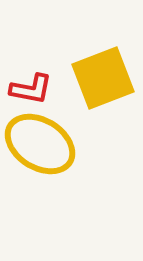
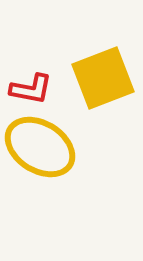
yellow ellipse: moved 3 px down
